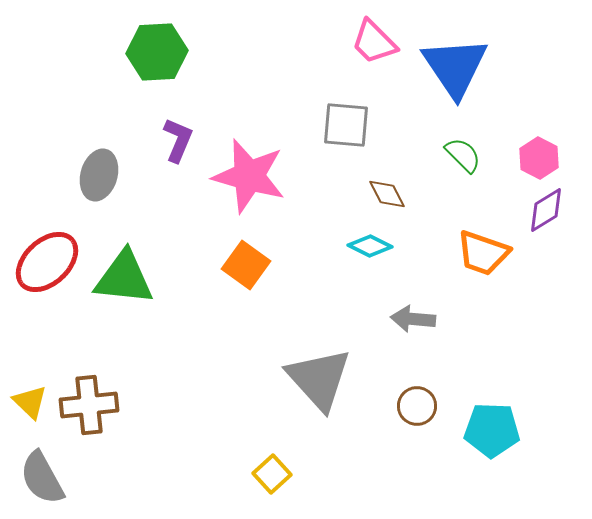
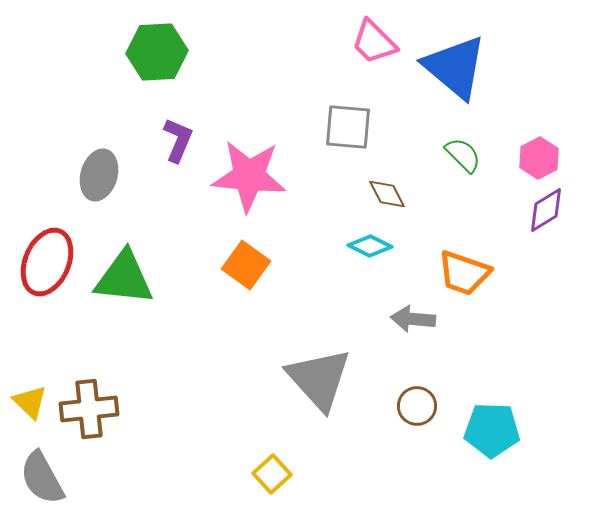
blue triangle: rotated 16 degrees counterclockwise
gray square: moved 2 px right, 2 px down
pink hexagon: rotated 6 degrees clockwise
pink star: rotated 10 degrees counterclockwise
orange trapezoid: moved 19 px left, 20 px down
red ellipse: rotated 24 degrees counterclockwise
brown cross: moved 4 px down
